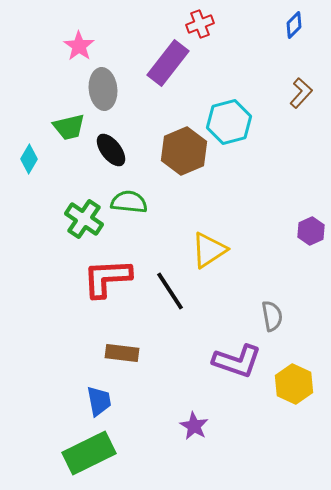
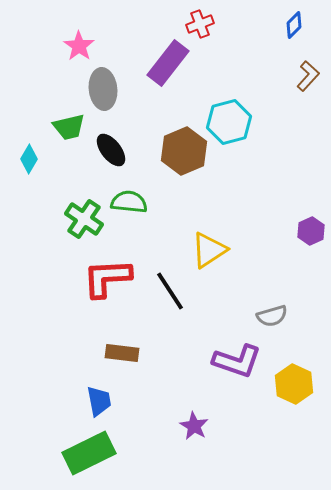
brown L-shape: moved 7 px right, 17 px up
gray semicircle: rotated 84 degrees clockwise
